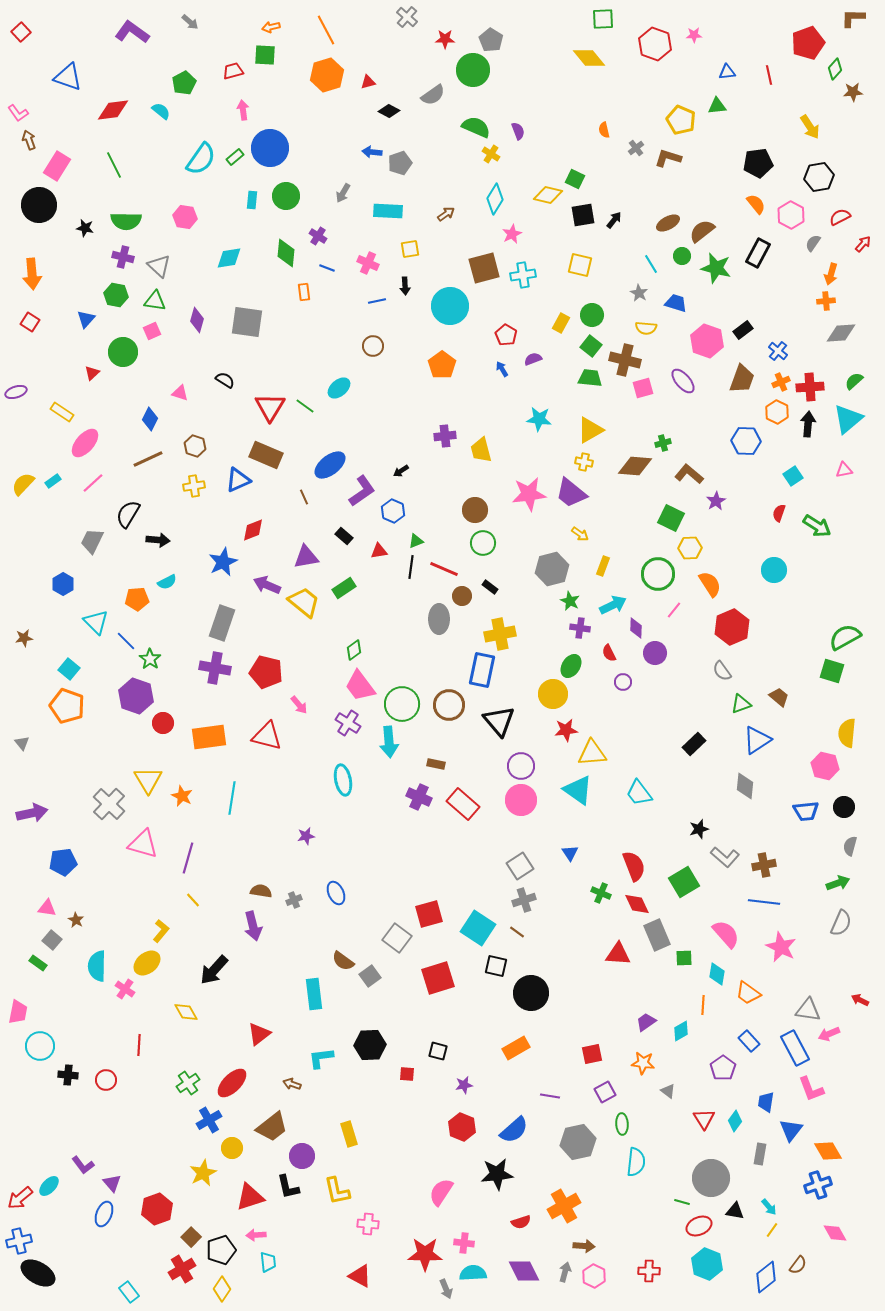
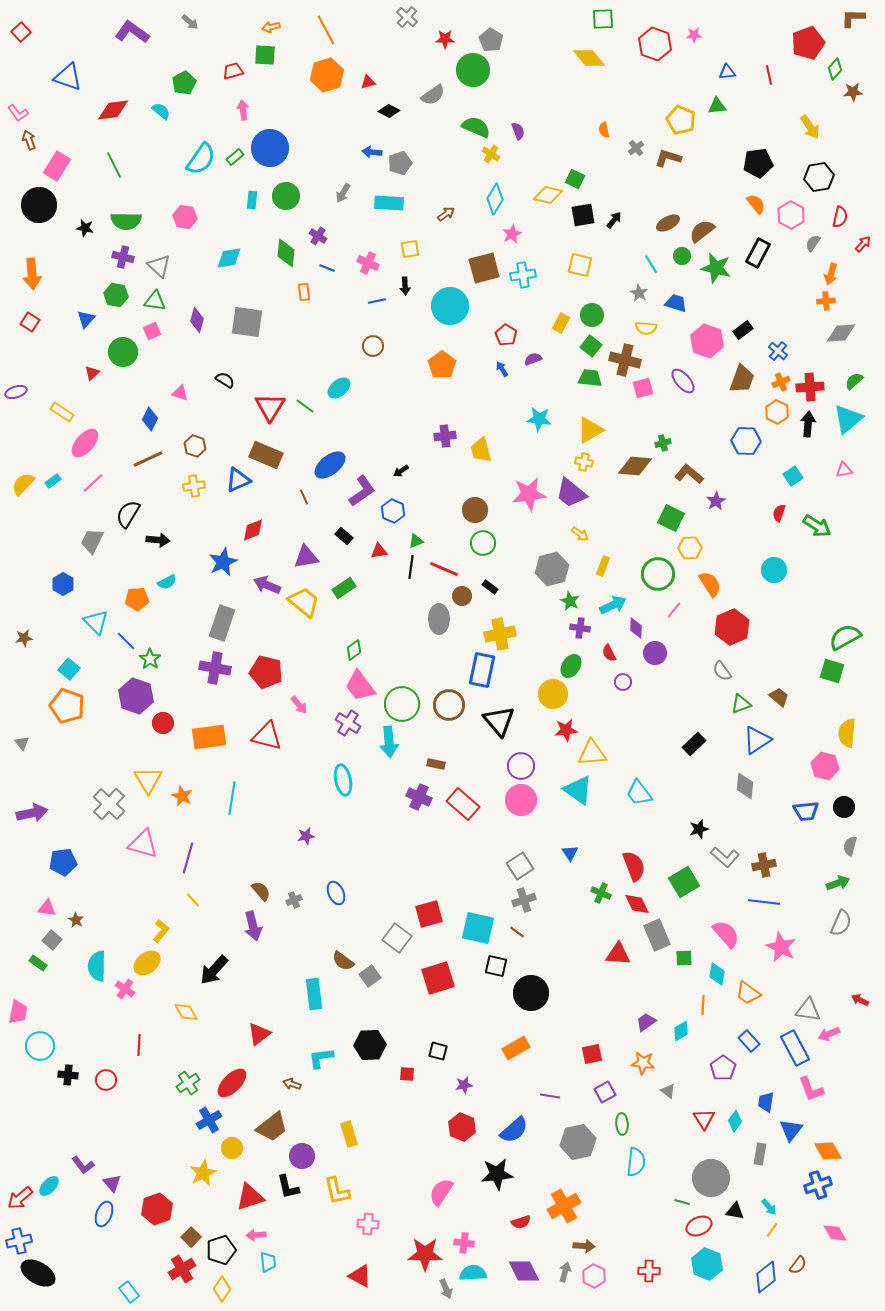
cyan rectangle at (388, 211): moved 1 px right, 8 px up
red semicircle at (840, 217): rotated 130 degrees clockwise
brown semicircle at (261, 891): rotated 40 degrees clockwise
cyan square at (478, 928): rotated 20 degrees counterclockwise
